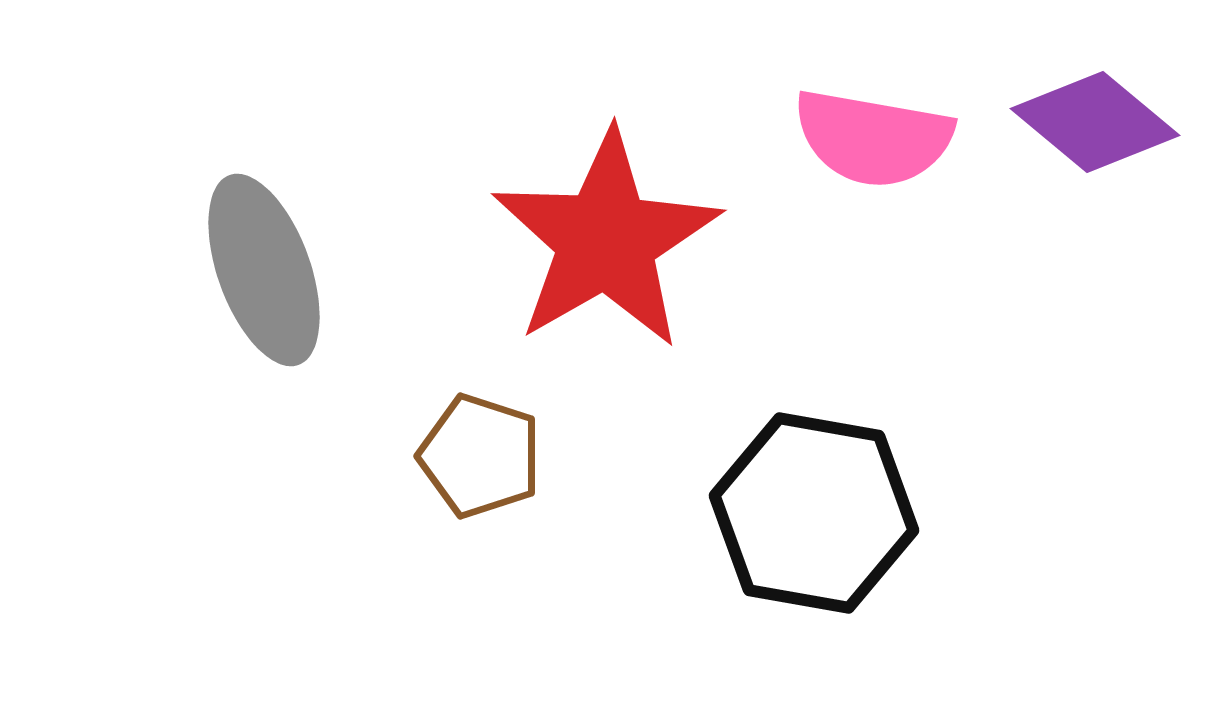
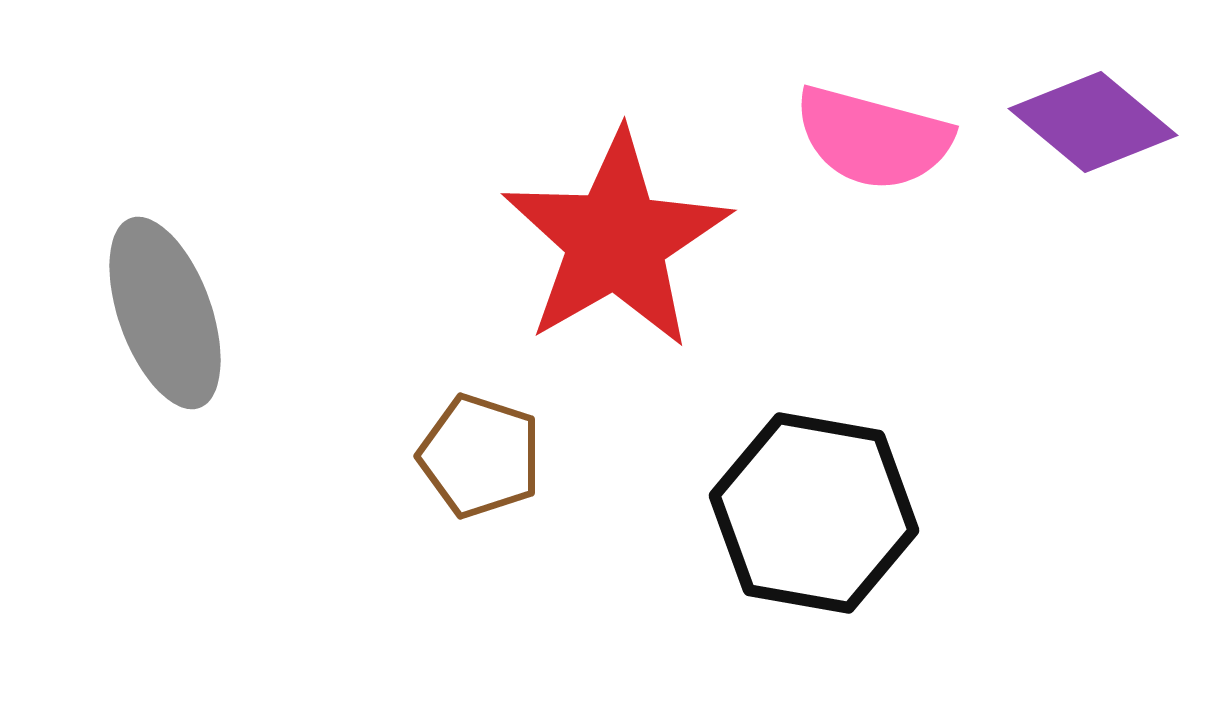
purple diamond: moved 2 px left
pink semicircle: rotated 5 degrees clockwise
red star: moved 10 px right
gray ellipse: moved 99 px left, 43 px down
